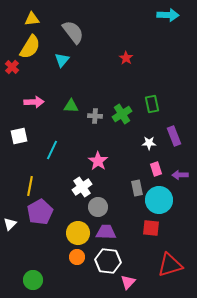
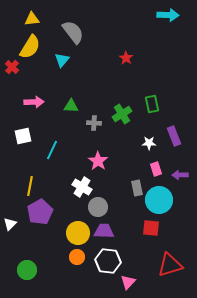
gray cross: moved 1 px left, 7 px down
white square: moved 4 px right
white cross: rotated 24 degrees counterclockwise
purple trapezoid: moved 2 px left, 1 px up
green circle: moved 6 px left, 10 px up
